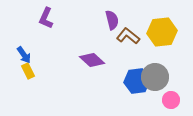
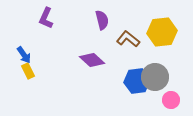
purple semicircle: moved 10 px left
brown L-shape: moved 3 px down
